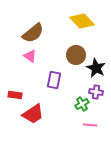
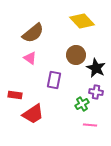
pink triangle: moved 2 px down
